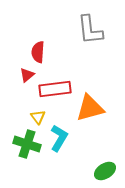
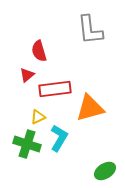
red semicircle: moved 1 px right, 1 px up; rotated 20 degrees counterclockwise
yellow triangle: rotated 42 degrees clockwise
